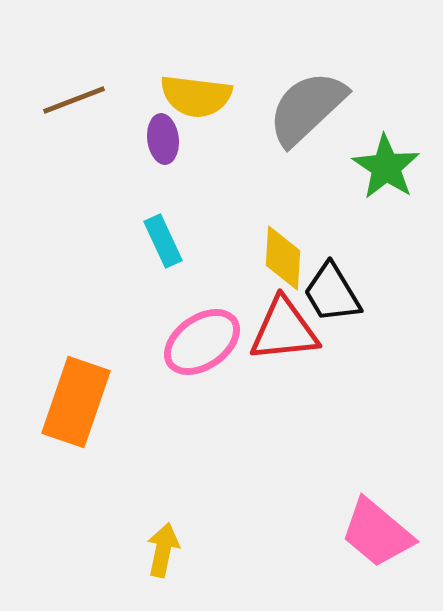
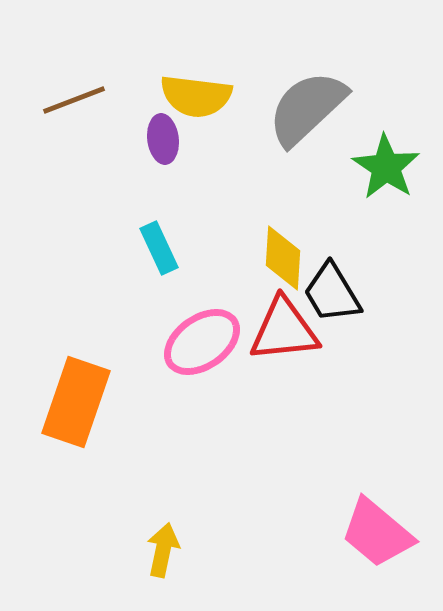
cyan rectangle: moved 4 px left, 7 px down
